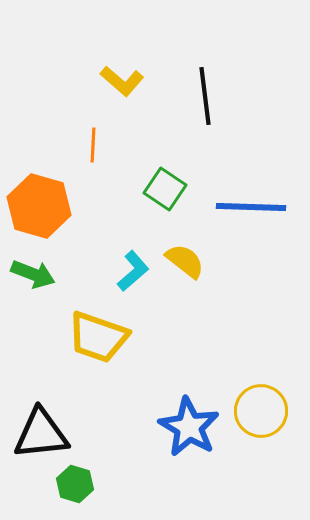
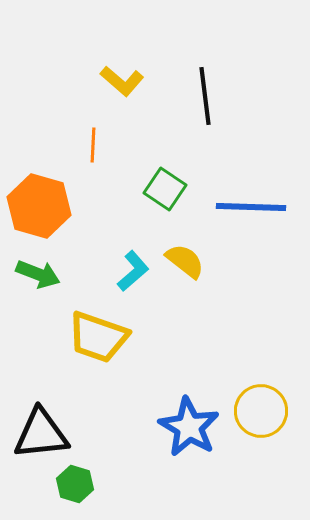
green arrow: moved 5 px right
